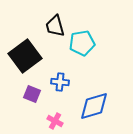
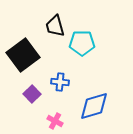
cyan pentagon: rotated 10 degrees clockwise
black square: moved 2 px left, 1 px up
purple square: rotated 24 degrees clockwise
